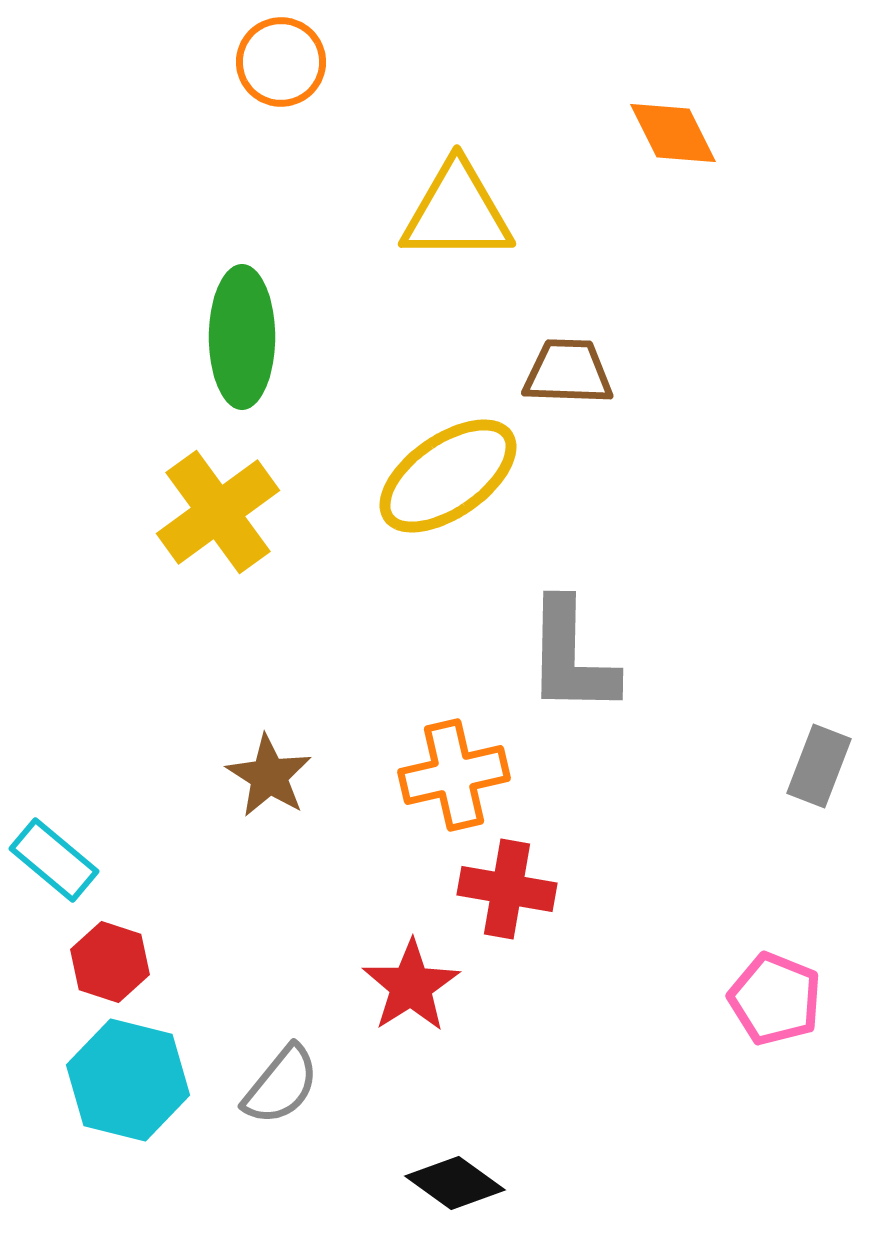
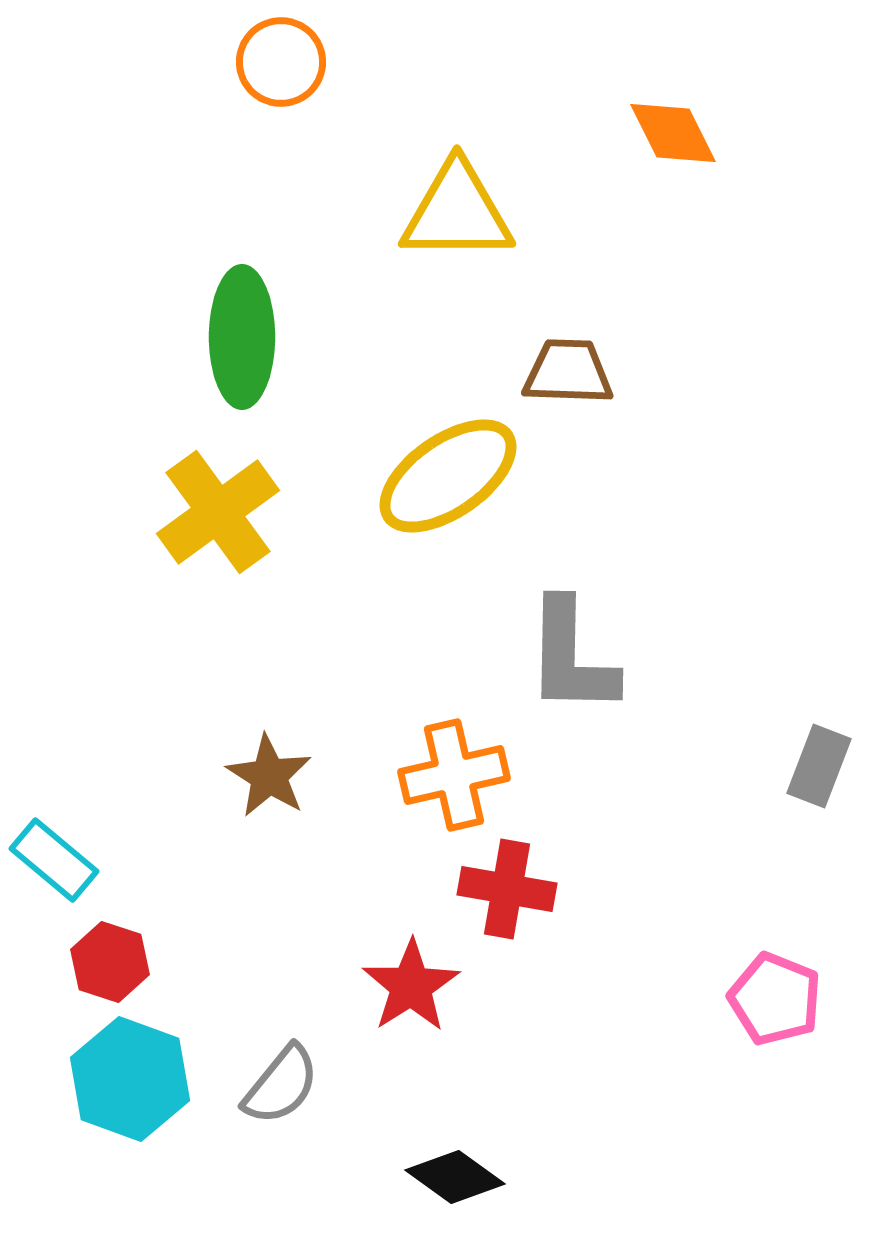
cyan hexagon: moved 2 px right, 1 px up; rotated 6 degrees clockwise
black diamond: moved 6 px up
